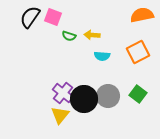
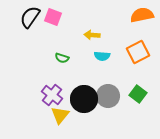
green semicircle: moved 7 px left, 22 px down
purple cross: moved 11 px left, 2 px down
